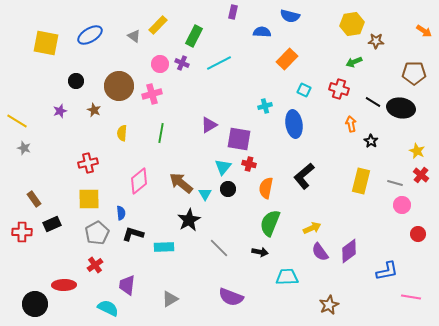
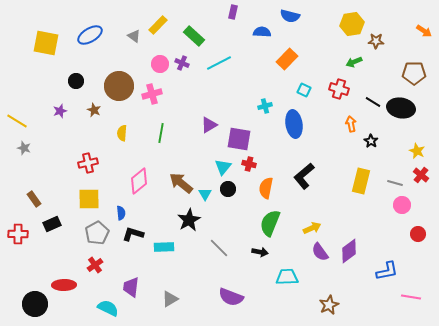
green rectangle at (194, 36): rotated 75 degrees counterclockwise
red cross at (22, 232): moved 4 px left, 2 px down
purple trapezoid at (127, 285): moved 4 px right, 2 px down
